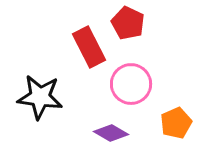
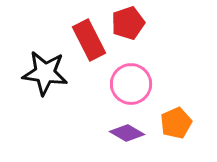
red pentagon: rotated 28 degrees clockwise
red rectangle: moved 7 px up
black star: moved 5 px right, 24 px up
purple diamond: moved 16 px right
